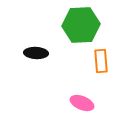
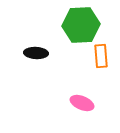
orange rectangle: moved 5 px up
